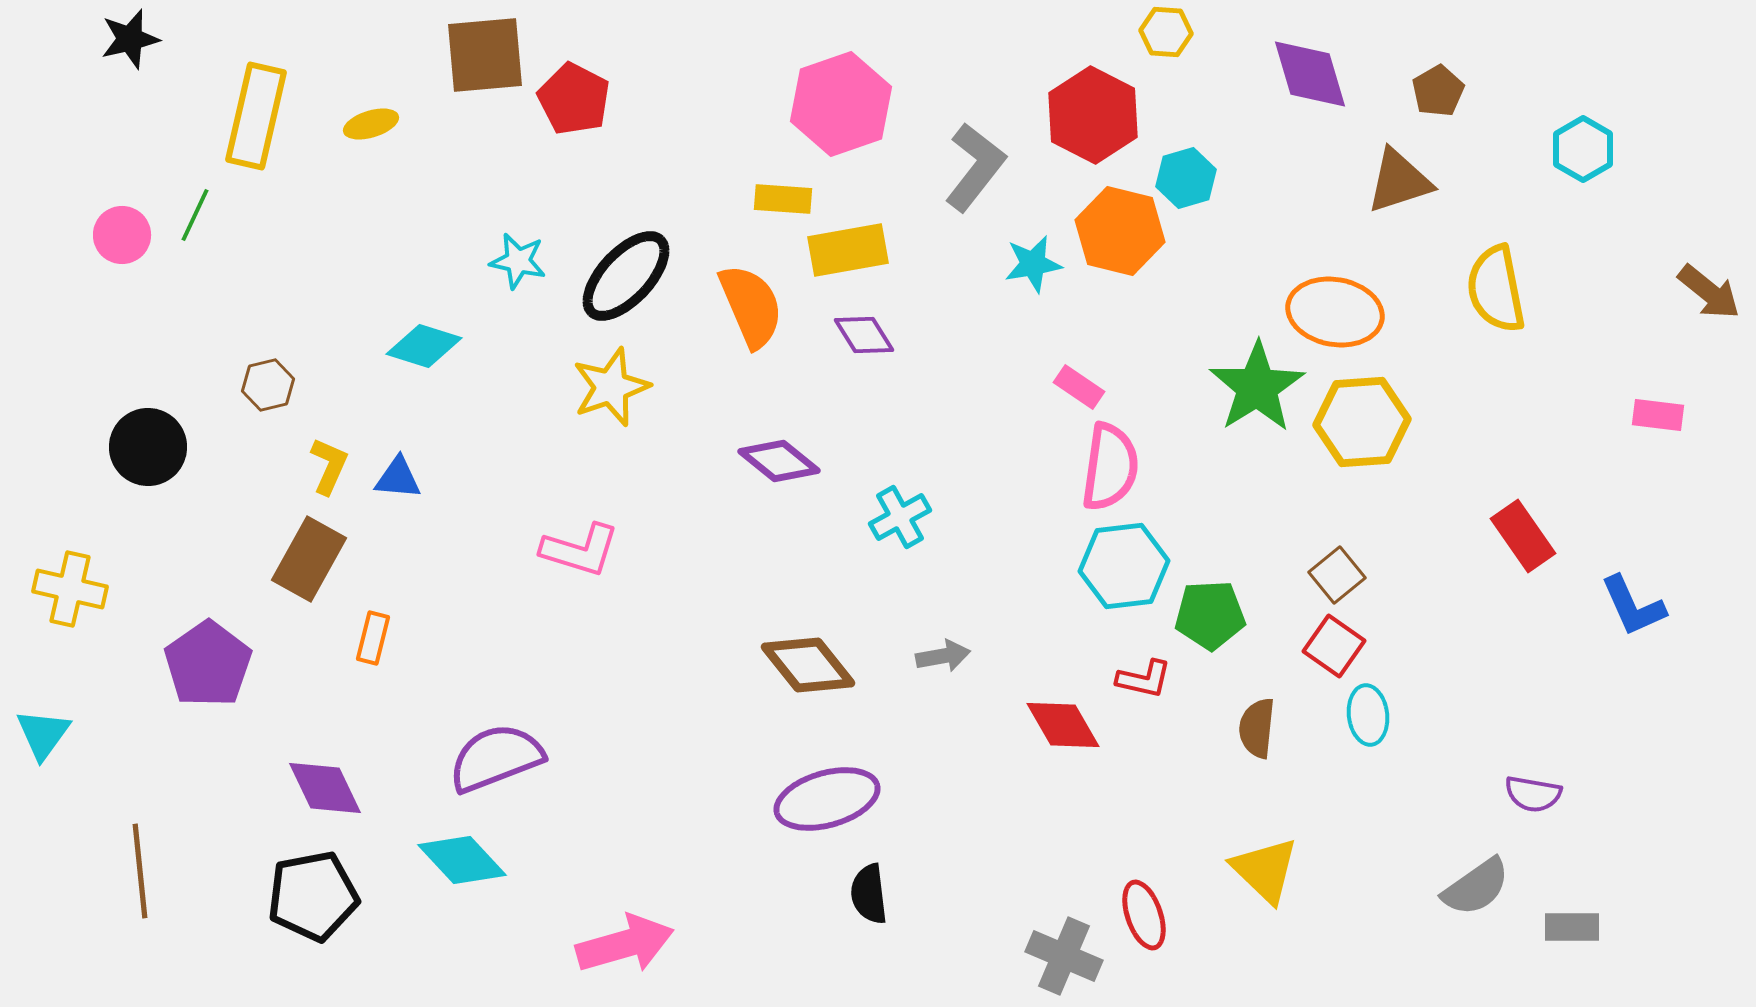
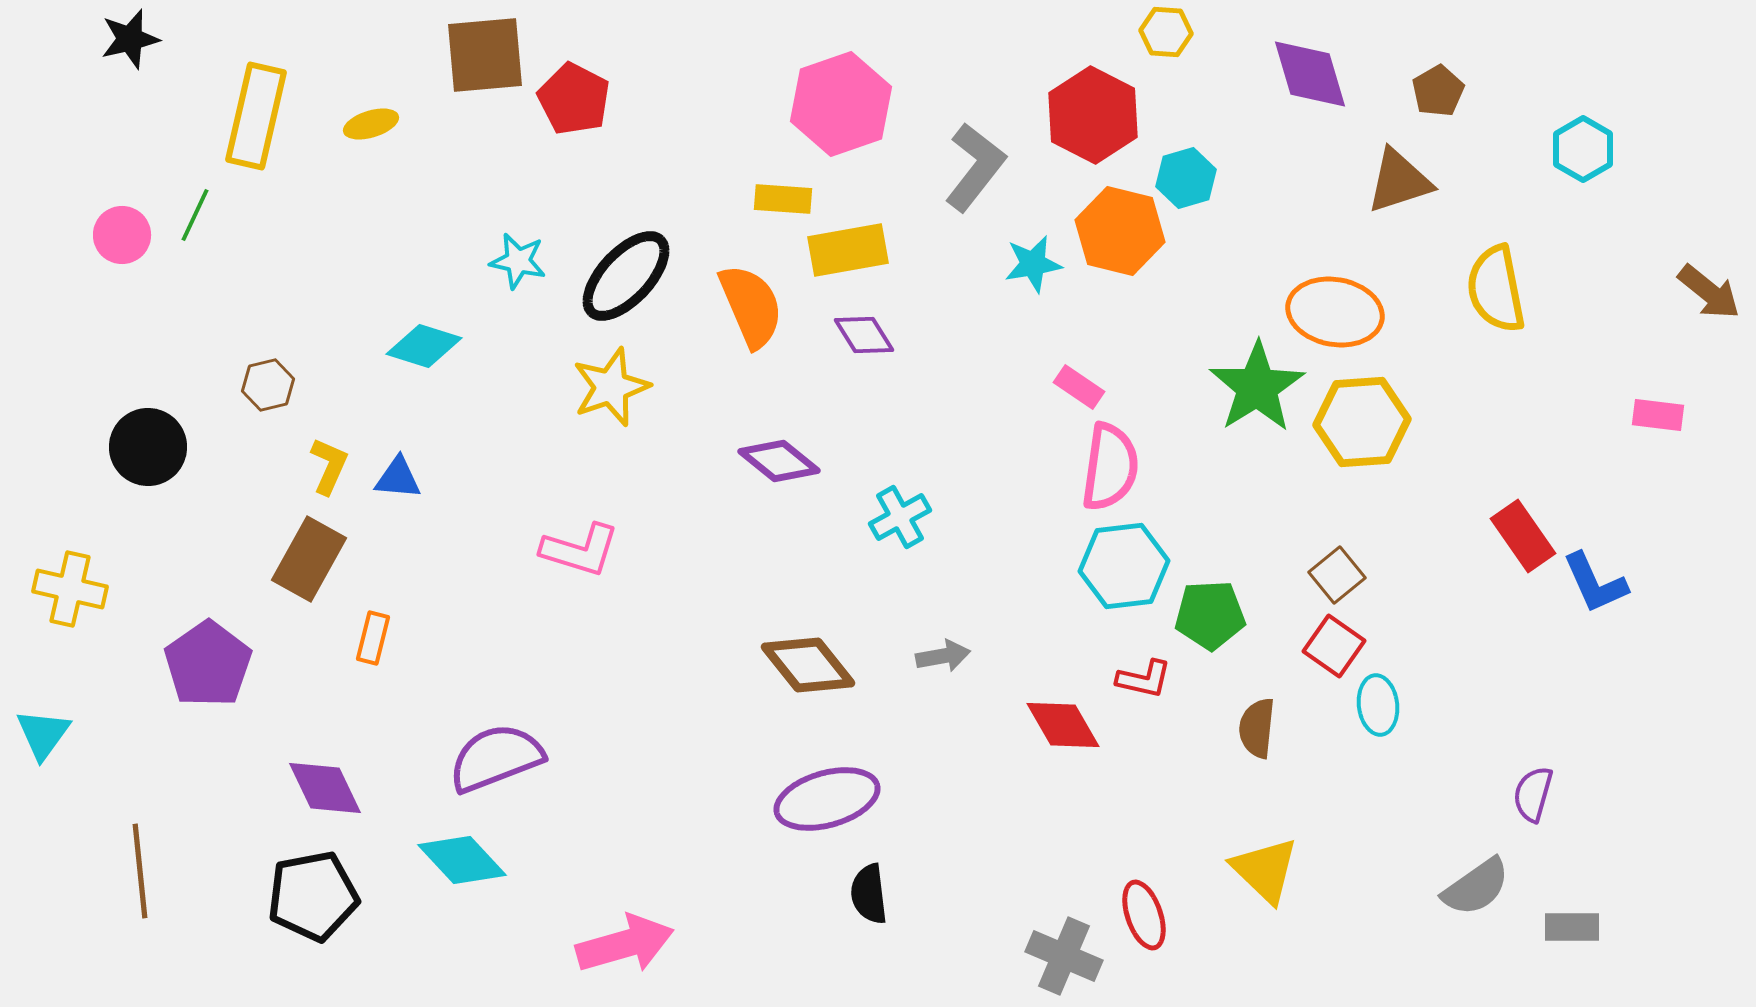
blue L-shape at (1633, 606): moved 38 px left, 23 px up
cyan ellipse at (1368, 715): moved 10 px right, 10 px up
purple semicircle at (1533, 794): rotated 96 degrees clockwise
